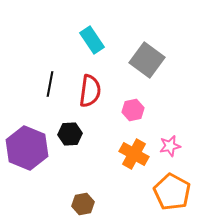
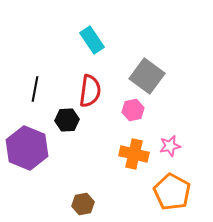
gray square: moved 16 px down
black line: moved 15 px left, 5 px down
black hexagon: moved 3 px left, 14 px up
orange cross: rotated 16 degrees counterclockwise
